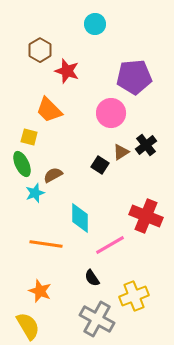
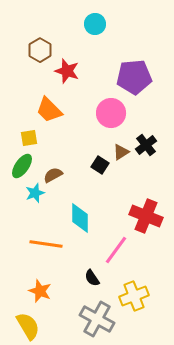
yellow square: moved 1 px down; rotated 24 degrees counterclockwise
green ellipse: moved 2 px down; rotated 60 degrees clockwise
pink line: moved 6 px right, 5 px down; rotated 24 degrees counterclockwise
